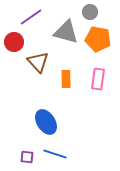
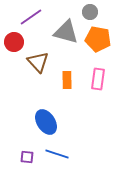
orange rectangle: moved 1 px right, 1 px down
blue line: moved 2 px right
